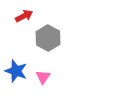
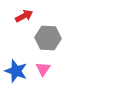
gray hexagon: rotated 25 degrees counterclockwise
pink triangle: moved 8 px up
